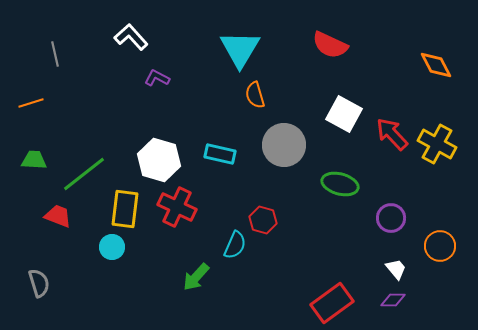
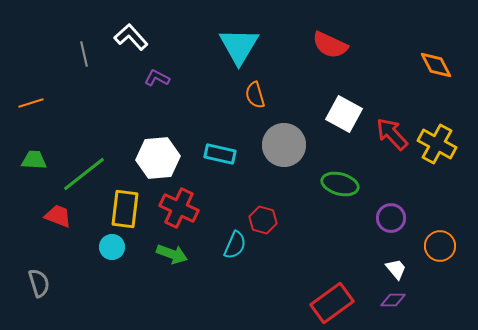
cyan triangle: moved 1 px left, 3 px up
gray line: moved 29 px right
white hexagon: moved 1 px left, 2 px up; rotated 21 degrees counterclockwise
red cross: moved 2 px right, 1 px down
green arrow: moved 24 px left, 23 px up; rotated 112 degrees counterclockwise
